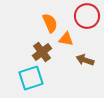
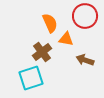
red circle: moved 2 px left
